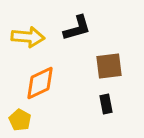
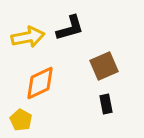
black L-shape: moved 7 px left
yellow arrow: rotated 16 degrees counterclockwise
brown square: moved 5 px left; rotated 16 degrees counterclockwise
yellow pentagon: moved 1 px right
